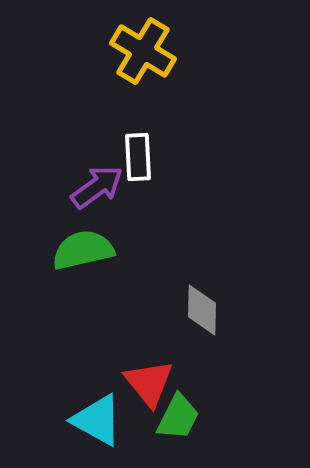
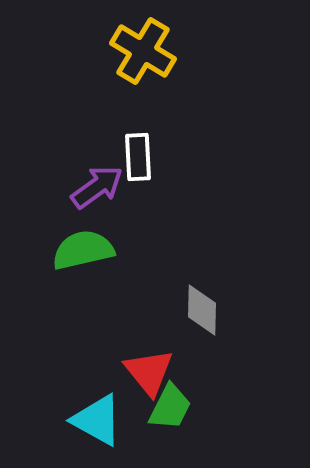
red triangle: moved 11 px up
green trapezoid: moved 8 px left, 10 px up
